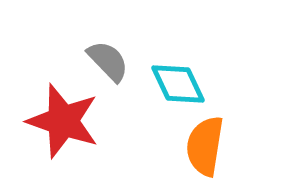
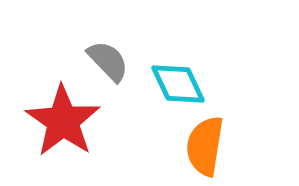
red star: rotated 16 degrees clockwise
